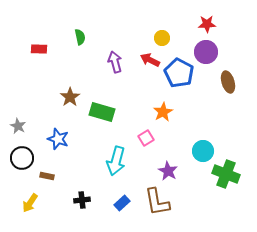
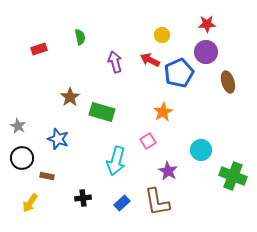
yellow circle: moved 3 px up
red rectangle: rotated 21 degrees counterclockwise
blue pentagon: rotated 20 degrees clockwise
pink square: moved 2 px right, 3 px down
cyan circle: moved 2 px left, 1 px up
green cross: moved 7 px right, 2 px down
black cross: moved 1 px right, 2 px up
